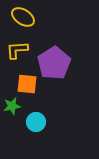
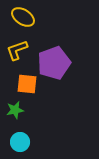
yellow L-shape: rotated 15 degrees counterclockwise
purple pentagon: rotated 12 degrees clockwise
green star: moved 3 px right, 4 px down
cyan circle: moved 16 px left, 20 px down
